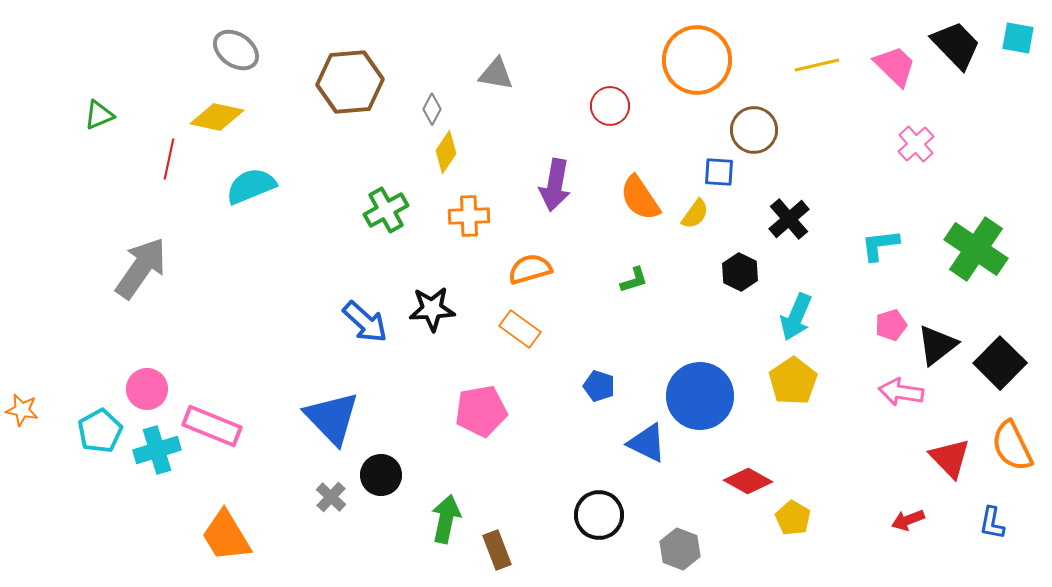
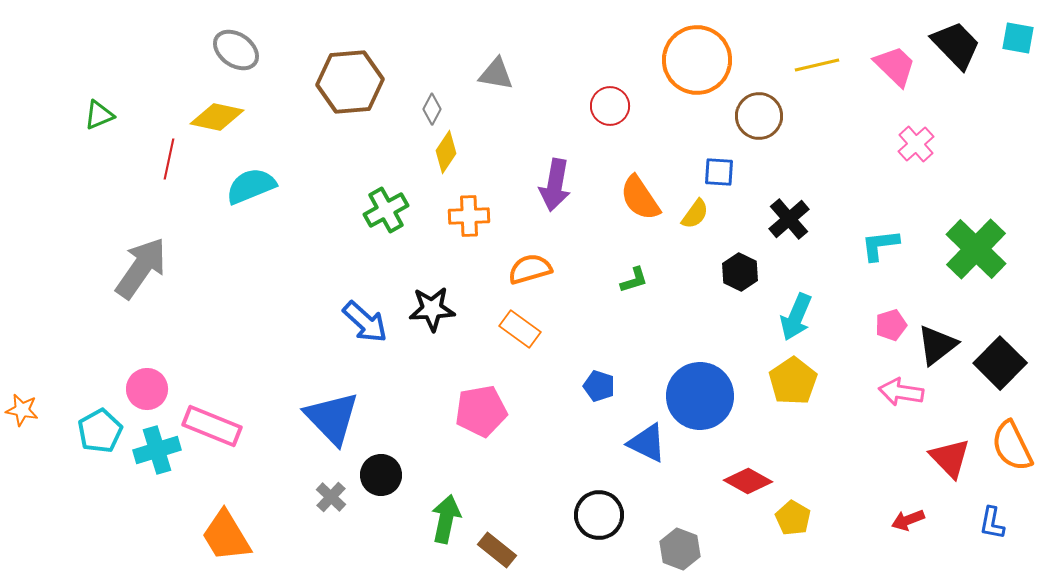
brown circle at (754, 130): moved 5 px right, 14 px up
green cross at (976, 249): rotated 10 degrees clockwise
brown rectangle at (497, 550): rotated 30 degrees counterclockwise
